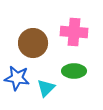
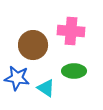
pink cross: moved 3 px left, 1 px up
brown circle: moved 2 px down
cyan triangle: rotated 42 degrees counterclockwise
